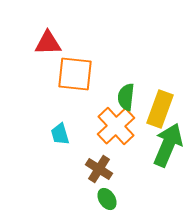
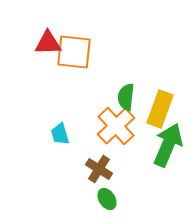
orange square: moved 1 px left, 22 px up
